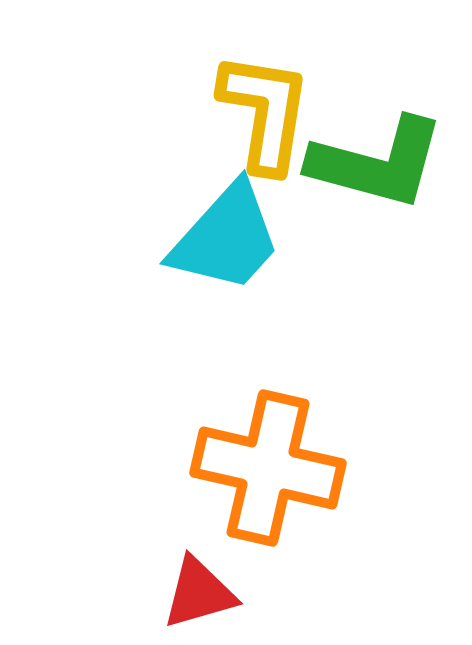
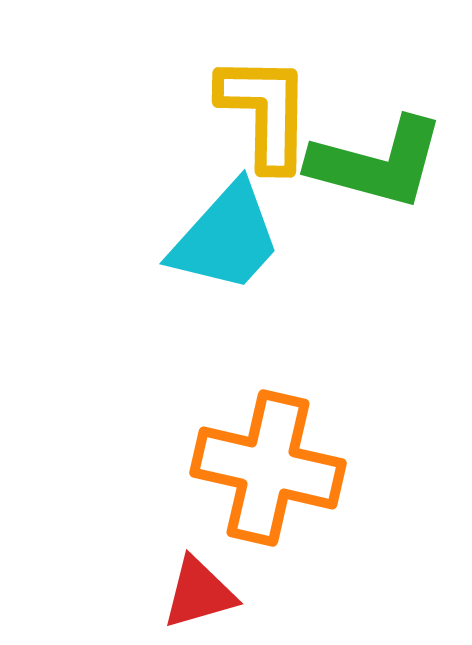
yellow L-shape: rotated 8 degrees counterclockwise
